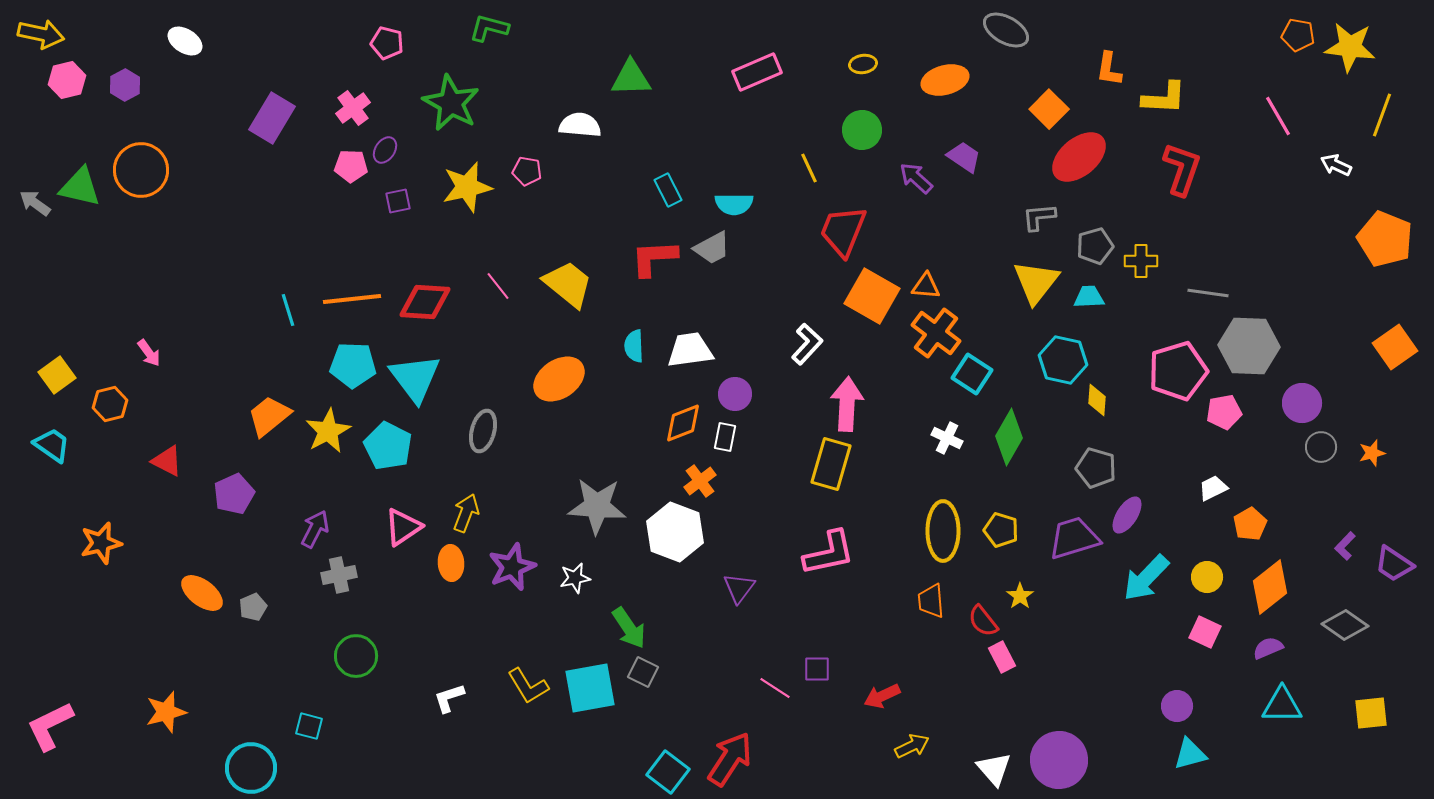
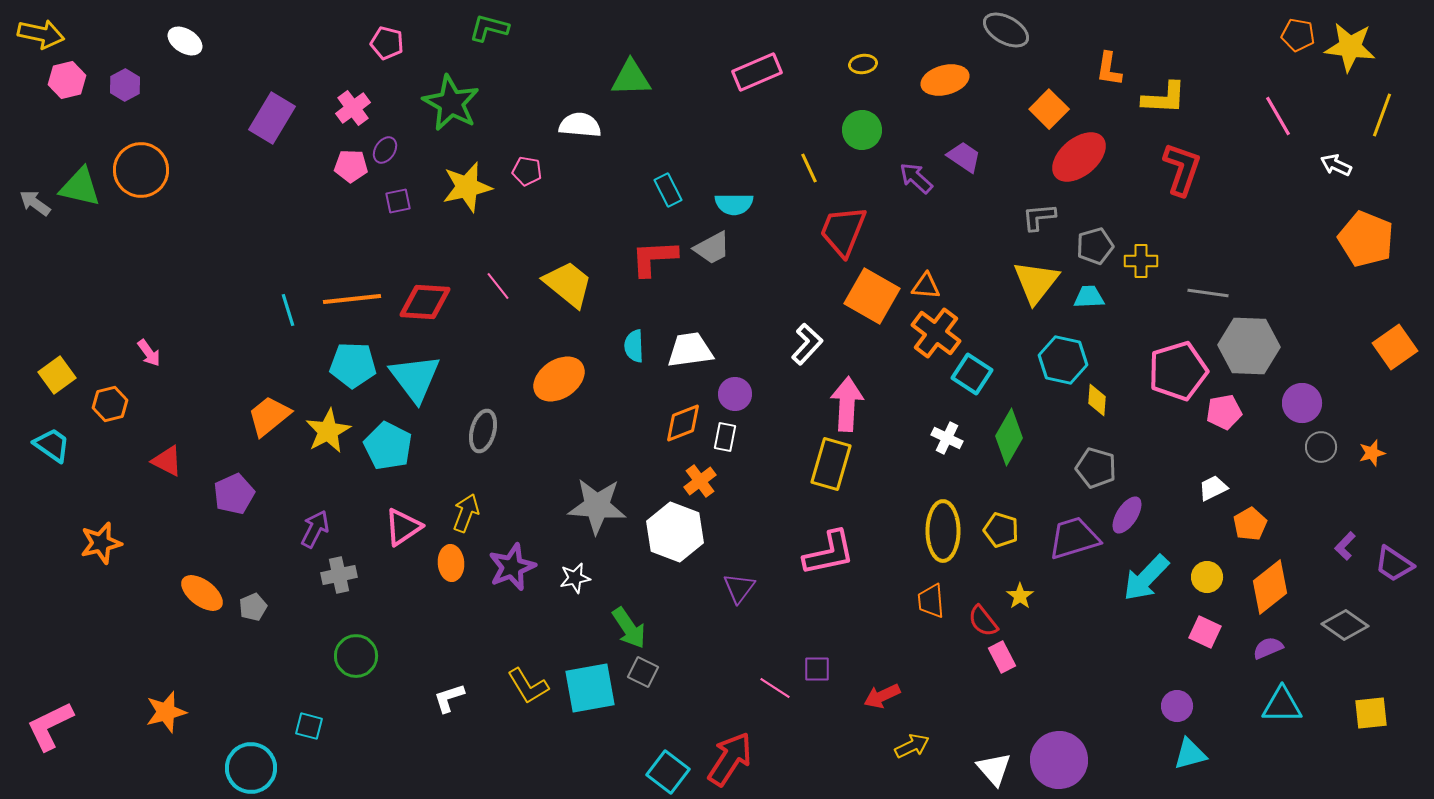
orange pentagon at (1385, 239): moved 19 px left
